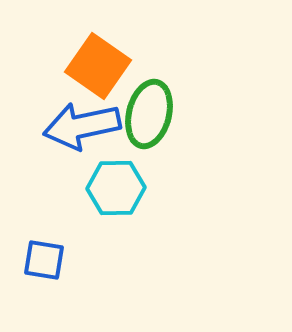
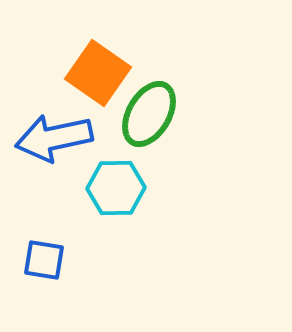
orange square: moved 7 px down
green ellipse: rotated 16 degrees clockwise
blue arrow: moved 28 px left, 12 px down
